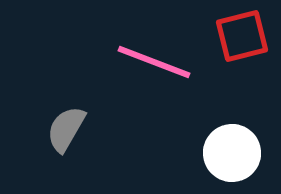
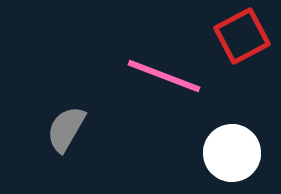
red square: rotated 14 degrees counterclockwise
pink line: moved 10 px right, 14 px down
